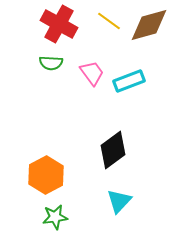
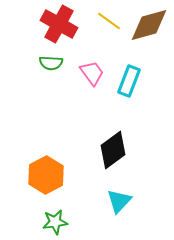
cyan rectangle: rotated 48 degrees counterclockwise
green star: moved 5 px down
